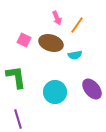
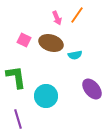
orange line: moved 10 px up
cyan circle: moved 9 px left, 4 px down
